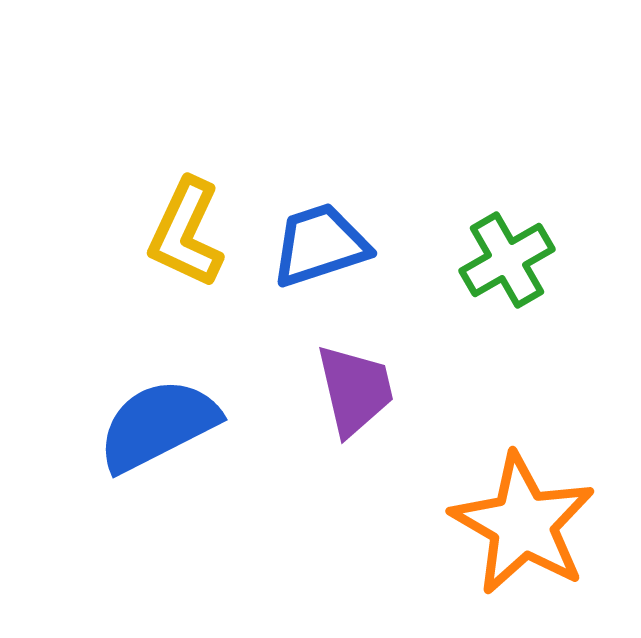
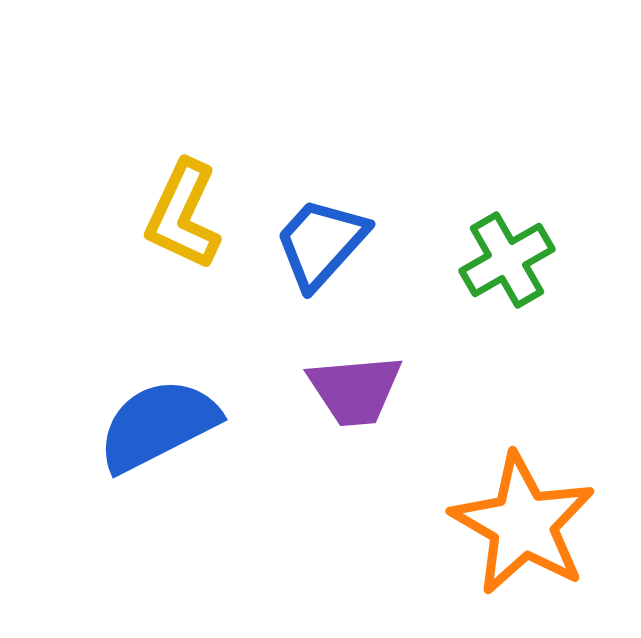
yellow L-shape: moved 3 px left, 18 px up
blue trapezoid: moved 1 px right, 2 px up; rotated 30 degrees counterclockwise
purple trapezoid: rotated 98 degrees clockwise
